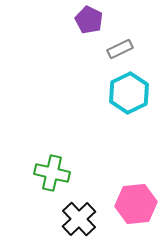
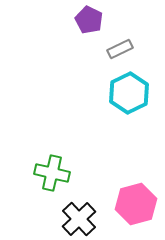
pink hexagon: rotated 9 degrees counterclockwise
